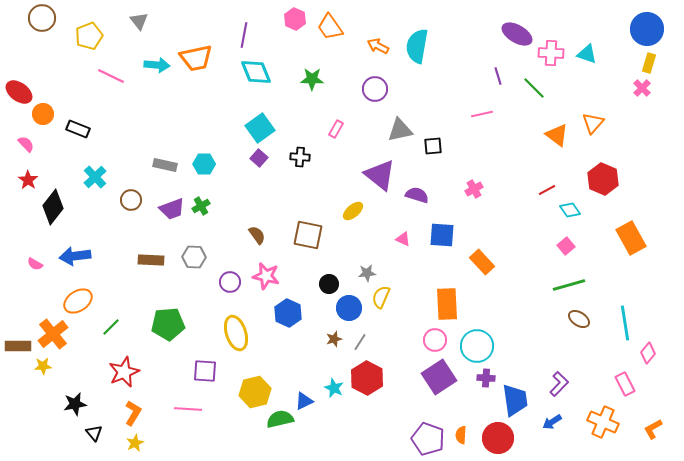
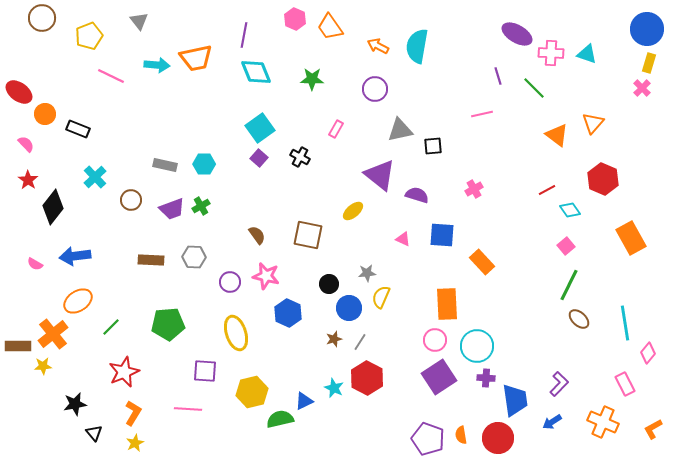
orange circle at (43, 114): moved 2 px right
black cross at (300, 157): rotated 24 degrees clockwise
green line at (569, 285): rotated 48 degrees counterclockwise
brown ellipse at (579, 319): rotated 10 degrees clockwise
yellow hexagon at (255, 392): moved 3 px left
orange semicircle at (461, 435): rotated 12 degrees counterclockwise
